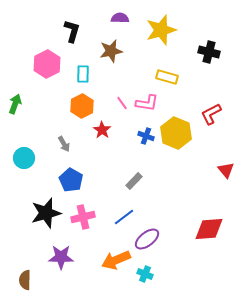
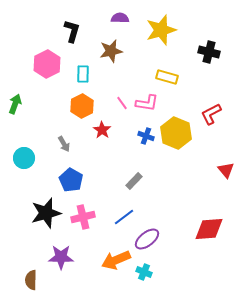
cyan cross: moved 1 px left, 2 px up
brown semicircle: moved 6 px right
